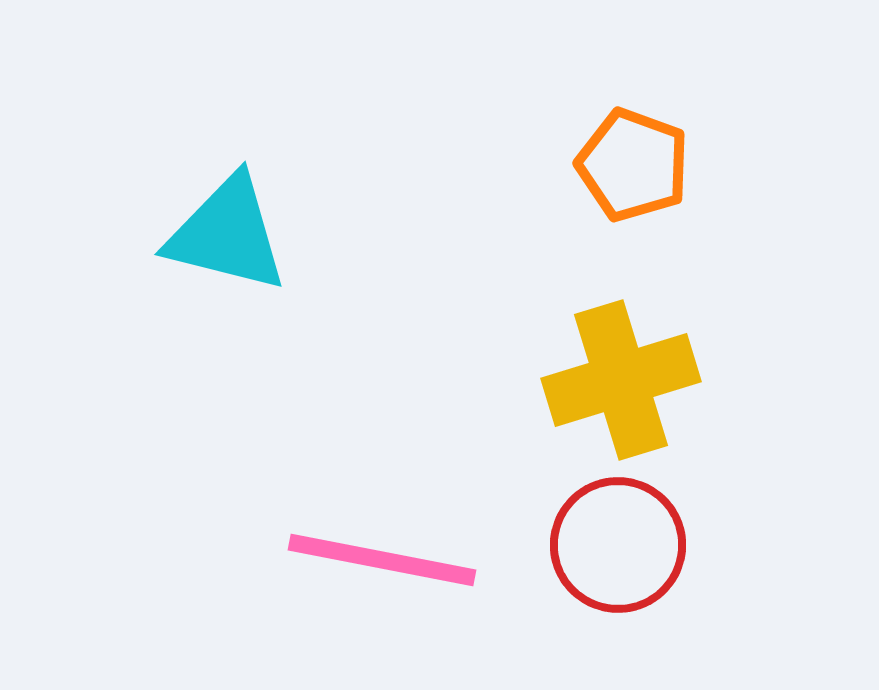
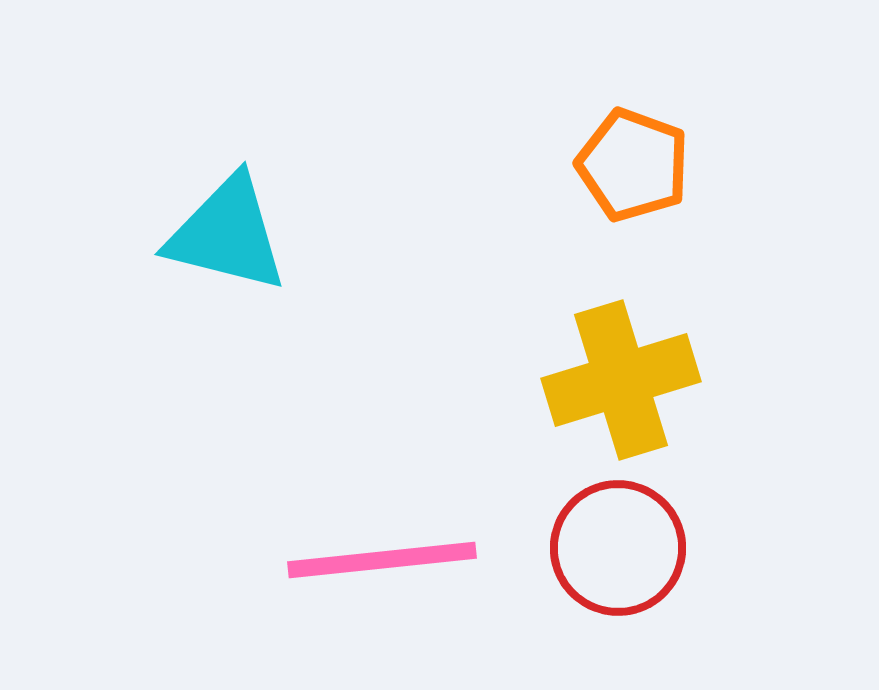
red circle: moved 3 px down
pink line: rotated 17 degrees counterclockwise
